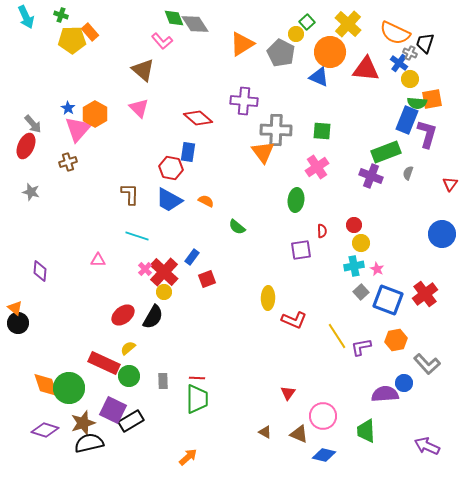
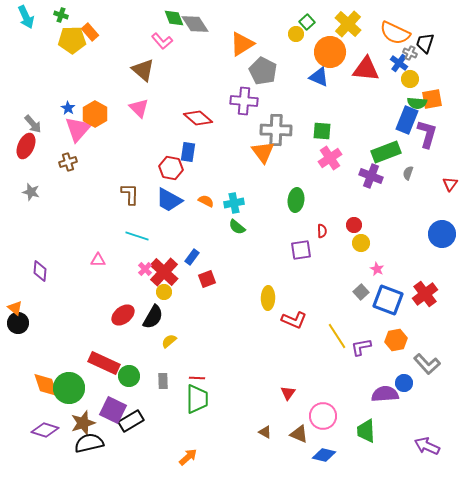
gray pentagon at (281, 53): moved 18 px left, 18 px down
pink cross at (317, 167): moved 13 px right, 9 px up
cyan cross at (354, 266): moved 120 px left, 63 px up
yellow semicircle at (128, 348): moved 41 px right, 7 px up
